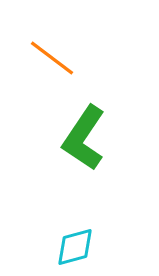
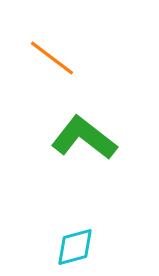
green L-shape: rotated 94 degrees clockwise
